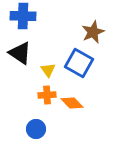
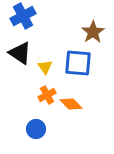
blue cross: rotated 30 degrees counterclockwise
brown star: rotated 10 degrees counterclockwise
blue square: moved 1 px left; rotated 24 degrees counterclockwise
yellow triangle: moved 3 px left, 3 px up
orange cross: rotated 24 degrees counterclockwise
orange diamond: moved 1 px left, 1 px down
